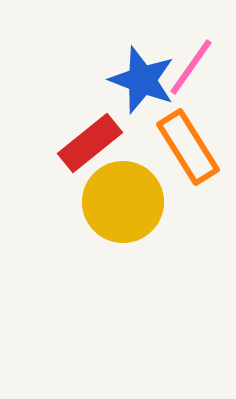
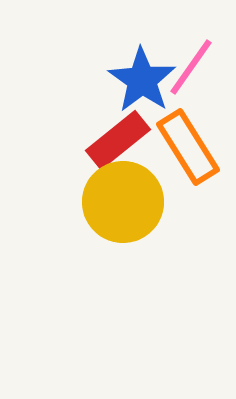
blue star: rotated 14 degrees clockwise
red rectangle: moved 28 px right, 3 px up
